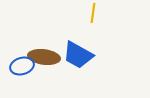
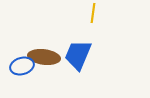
blue trapezoid: rotated 84 degrees clockwise
